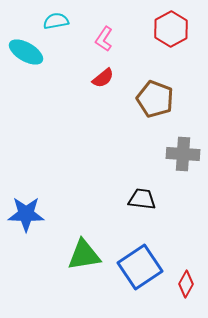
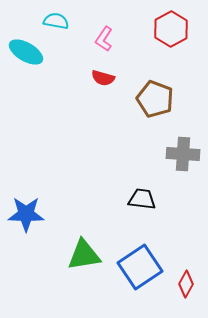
cyan semicircle: rotated 20 degrees clockwise
red semicircle: rotated 55 degrees clockwise
